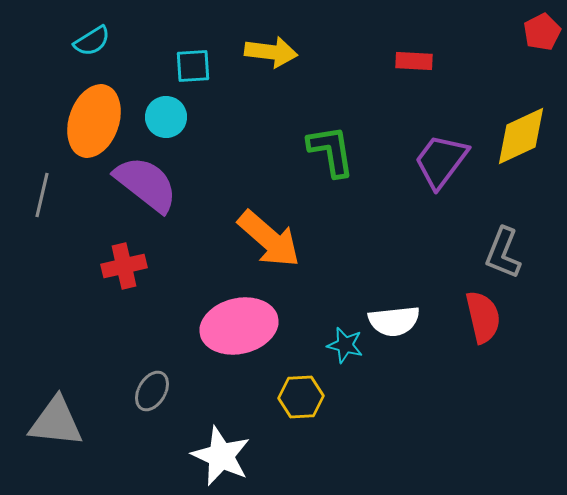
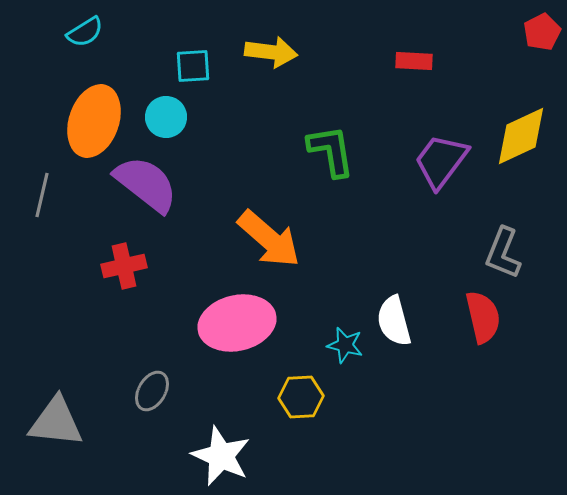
cyan semicircle: moved 7 px left, 9 px up
white semicircle: rotated 81 degrees clockwise
pink ellipse: moved 2 px left, 3 px up
